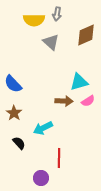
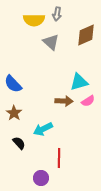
cyan arrow: moved 1 px down
